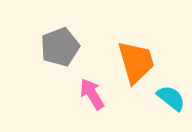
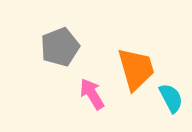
orange trapezoid: moved 7 px down
cyan semicircle: rotated 24 degrees clockwise
